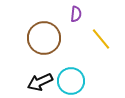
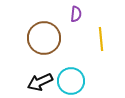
yellow line: rotated 35 degrees clockwise
